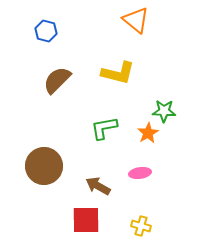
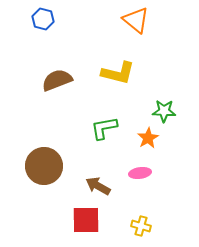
blue hexagon: moved 3 px left, 12 px up
brown semicircle: rotated 24 degrees clockwise
orange star: moved 5 px down
